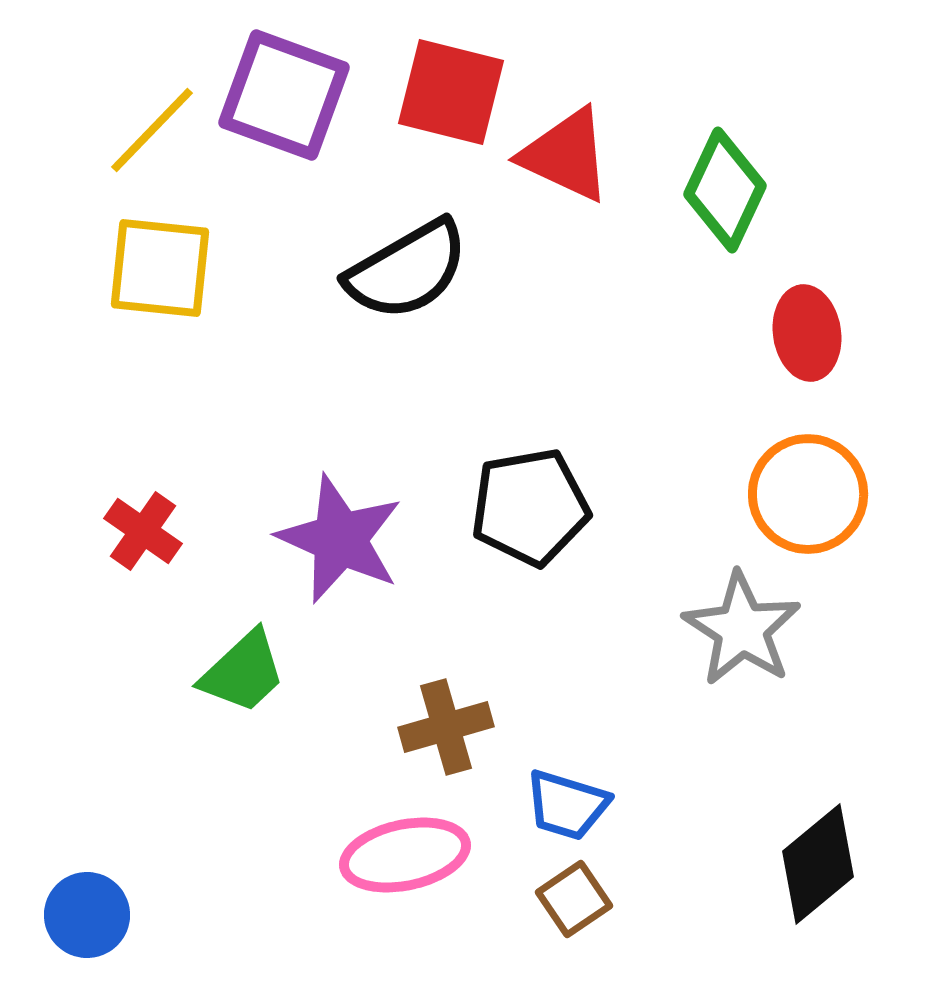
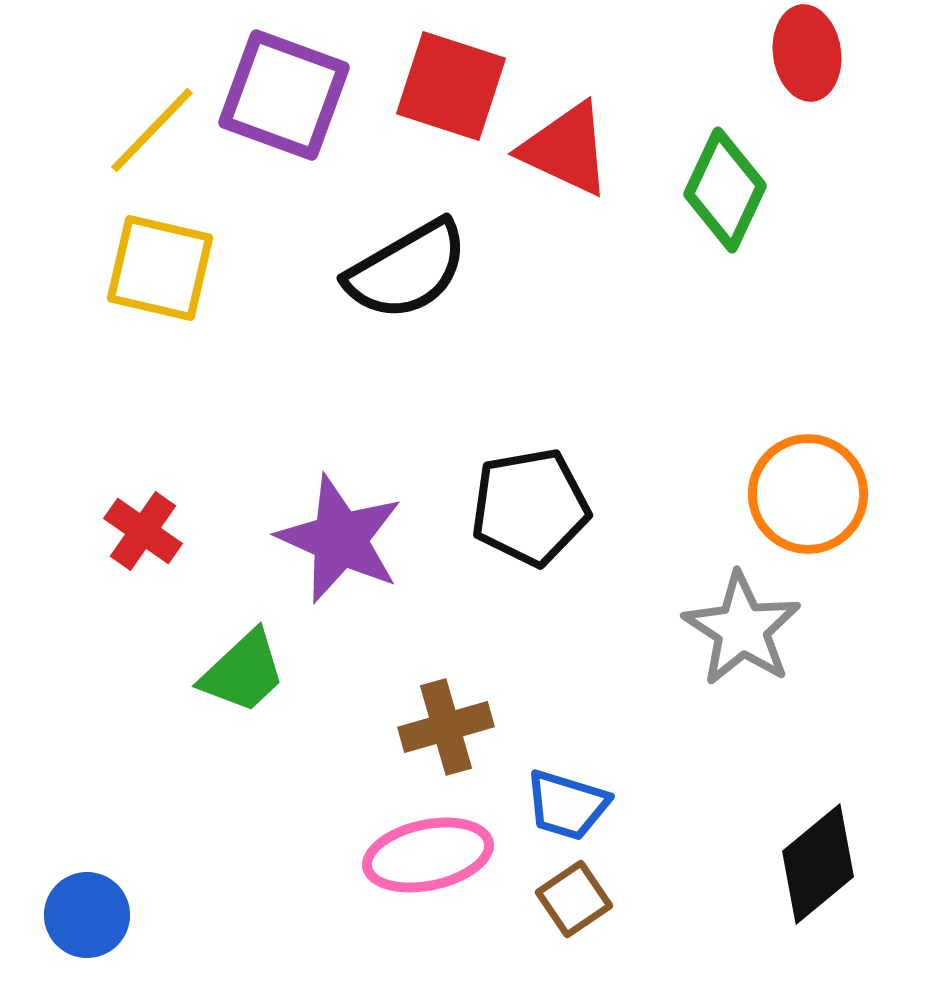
red square: moved 6 px up; rotated 4 degrees clockwise
red triangle: moved 6 px up
yellow square: rotated 7 degrees clockwise
red ellipse: moved 280 px up
pink ellipse: moved 23 px right
